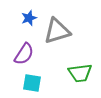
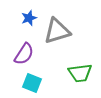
cyan square: rotated 12 degrees clockwise
